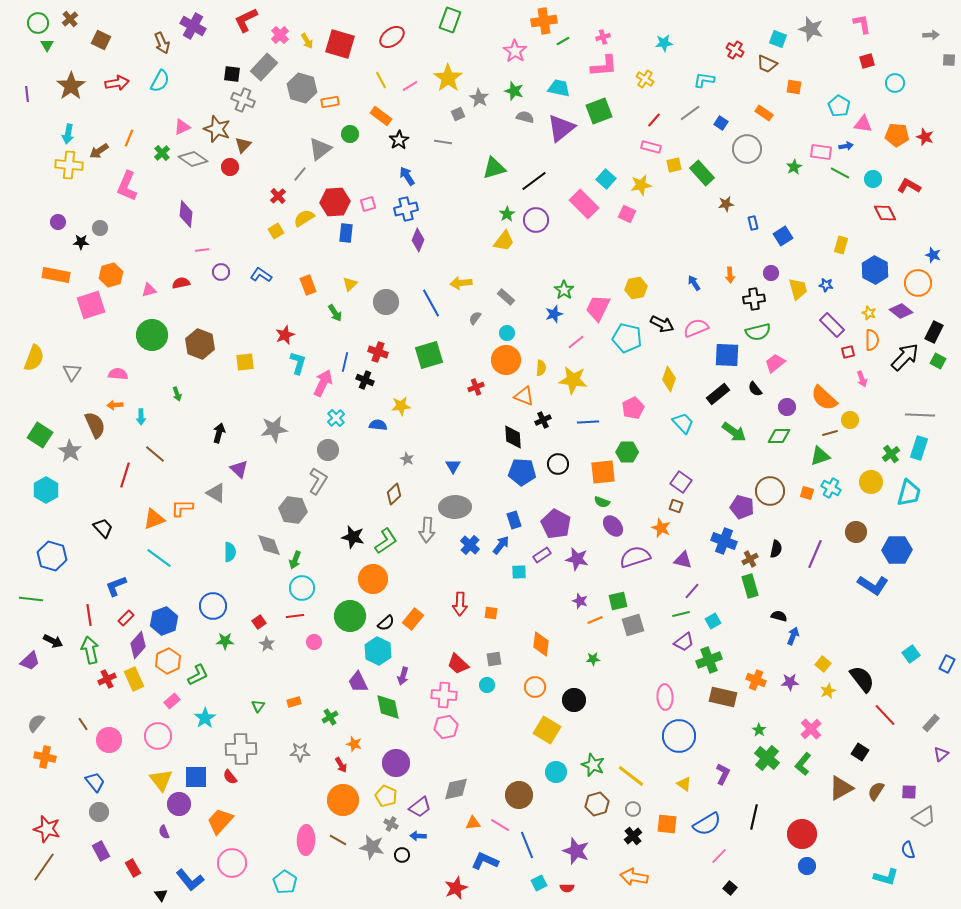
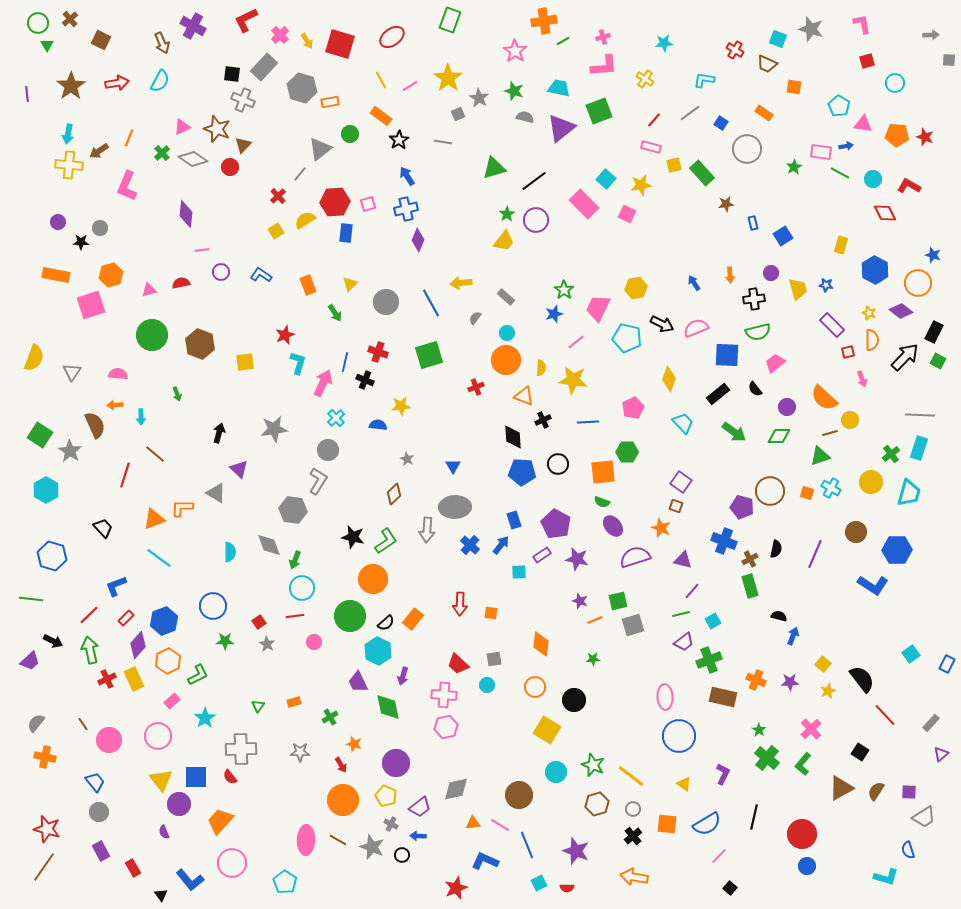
yellow semicircle at (304, 218): moved 1 px right, 2 px down
red line at (89, 615): rotated 55 degrees clockwise
gray star at (372, 847): rotated 10 degrees clockwise
